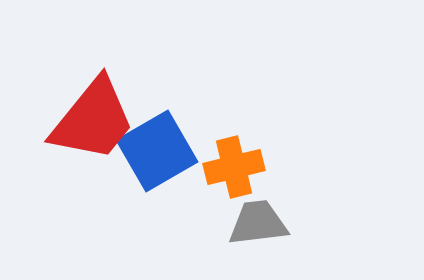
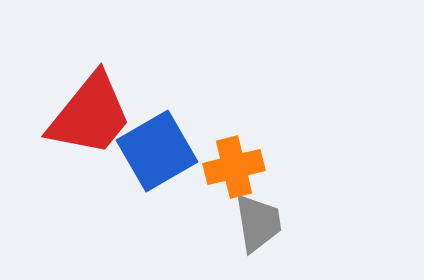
red trapezoid: moved 3 px left, 5 px up
gray trapezoid: rotated 88 degrees clockwise
